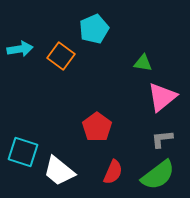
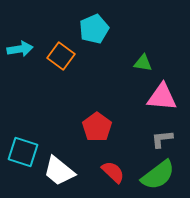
pink triangle: rotated 44 degrees clockwise
red semicircle: rotated 70 degrees counterclockwise
